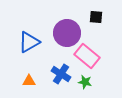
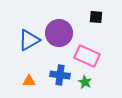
purple circle: moved 8 px left
blue triangle: moved 2 px up
pink rectangle: rotated 15 degrees counterclockwise
blue cross: moved 1 px left, 1 px down; rotated 24 degrees counterclockwise
green star: rotated 16 degrees clockwise
